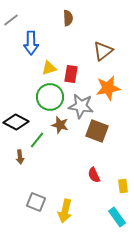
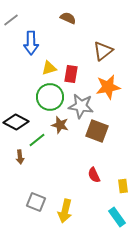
brown semicircle: rotated 63 degrees counterclockwise
orange star: moved 1 px up
green line: rotated 12 degrees clockwise
